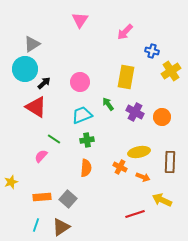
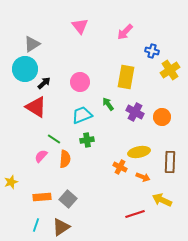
pink triangle: moved 6 px down; rotated 12 degrees counterclockwise
yellow cross: moved 1 px left, 1 px up
orange semicircle: moved 21 px left, 9 px up
